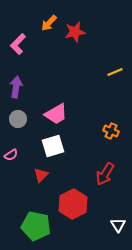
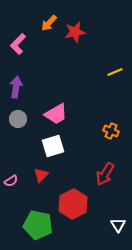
pink semicircle: moved 26 px down
green pentagon: moved 2 px right, 1 px up
